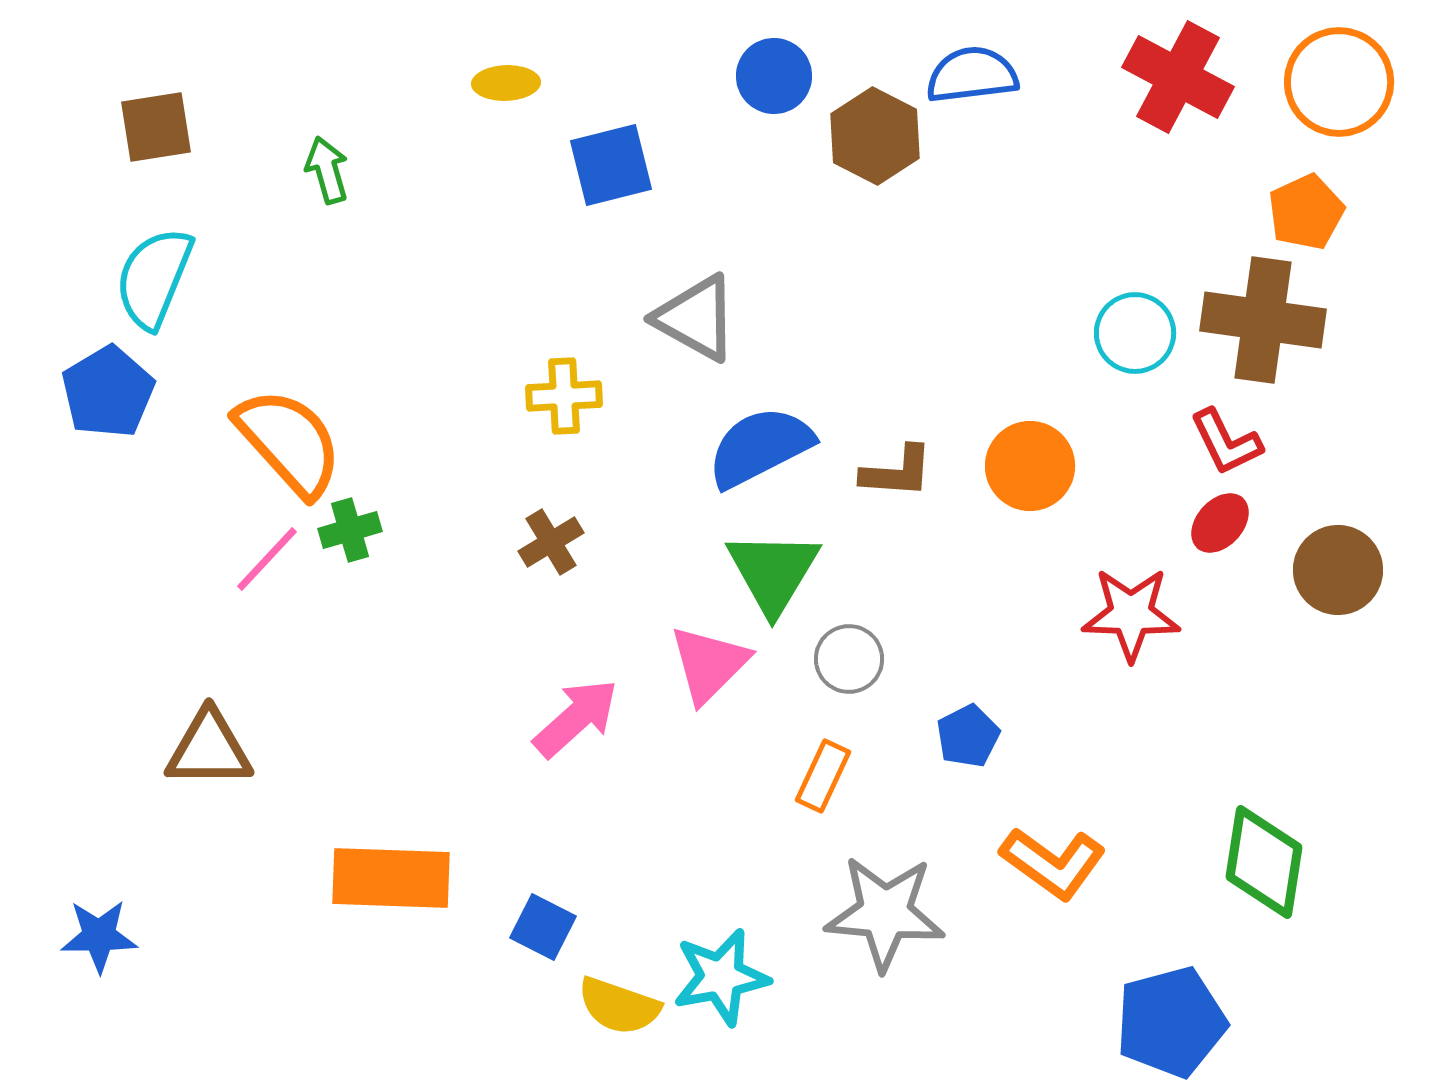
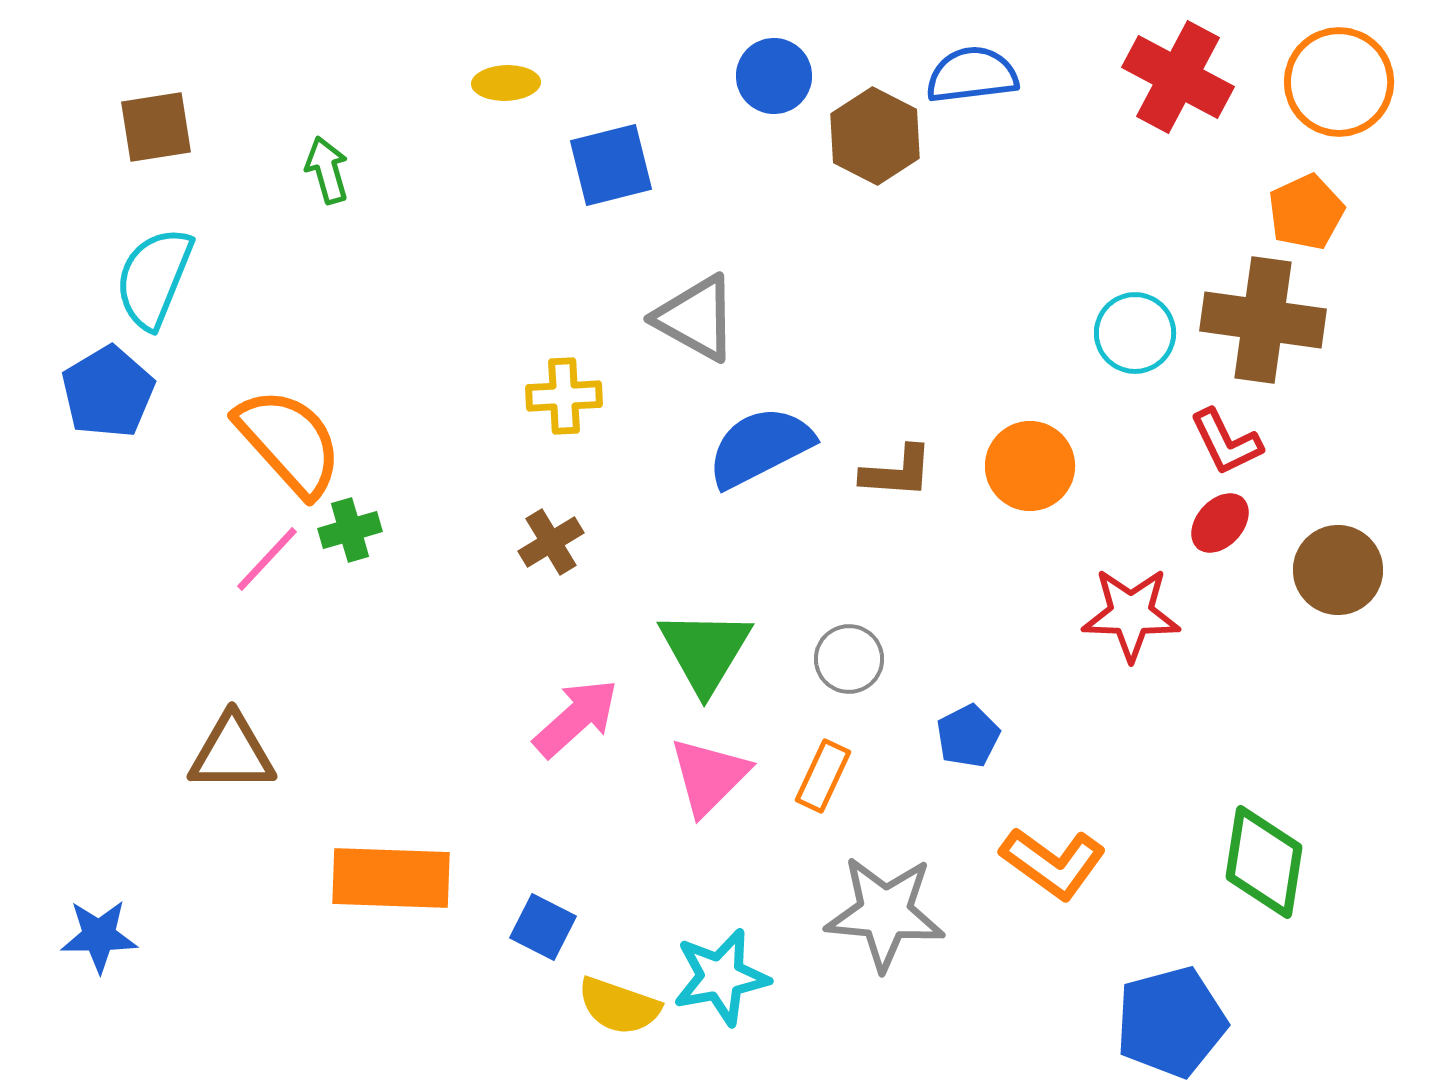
green triangle at (773, 572): moved 68 px left, 79 px down
pink triangle at (709, 664): moved 112 px down
brown triangle at (209, 749): moved 23 px right, 4 px down
